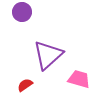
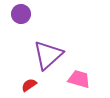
purple circle: moved 1 px left, 2 px down
red semicircle: moved 4 px right
